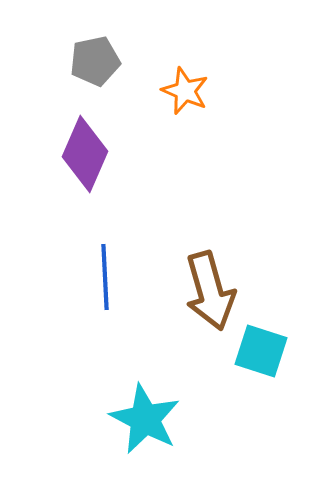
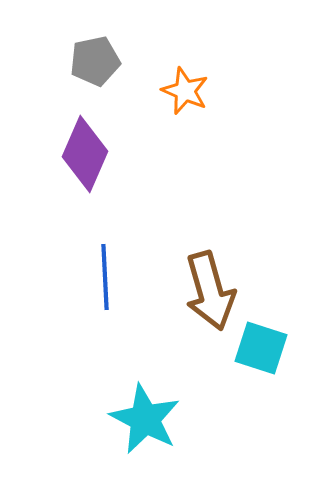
cyan square: moved 3 px up
